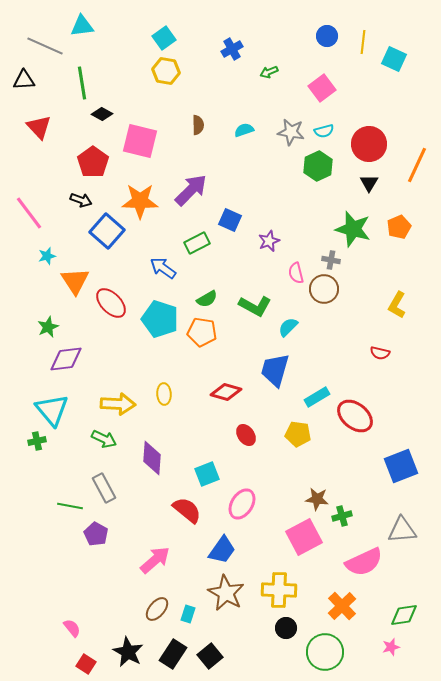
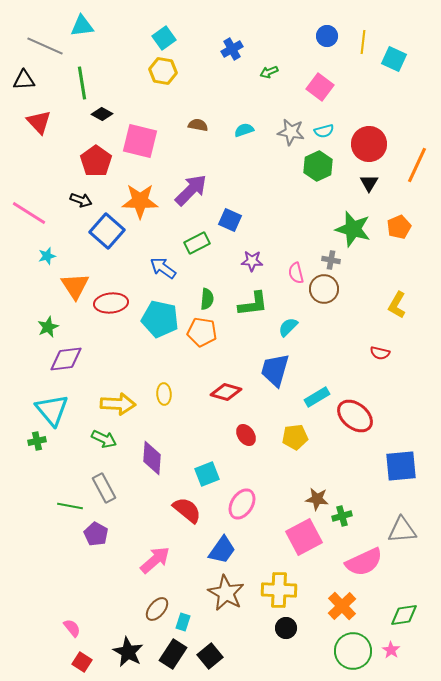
yellow hexagon at (166, 71): moved 3 px left
pink square at (322, 88): moved 2 px left, 1 px up; rotated 16 degrees counterclockwise
brown semicircle at (198, 125): rotated 78 degrees counterclockwise
red triangle at (39, 127): moved 5 px up
red pentagon at (93, 162): moved 3 px right, 1 px up
pink line at (29, 213): rotated 21 degrees counterclockwise
purple star at (269, 241): moved 17 px left, 20 px down; rotated 25 degrees clockwise
orange triangle at (75, 281): moved 5 px down
green semicircle at (207, 299): rotated 55 degrees counterclockwise
red ellipse at (111, 303): rotated 52 degrees counterclockwise
green L-shape at (255, 306): moved 2 px left, 2 px up; rotated 36 degrees counterclockwise
cyan pentagon at (160, 319): rotated 6 degrees counterclockwise
yellow pentagon at (298, 434): moved 3 px left, 3 px down; rotated 15 degrees counterclockwise
blue square at (401, 466): rotated 16 degrees clockwise
cyan rectangle at (188, 614): moved 5 px left, 8 px down
pink star at (391, 647): moved 3 px down; rotated 24 degrees counterclockwise
green circle at (325, 652): moved 28 px right, 1 px up
red square at (86, 664): moved 4 px left, 2 px up
